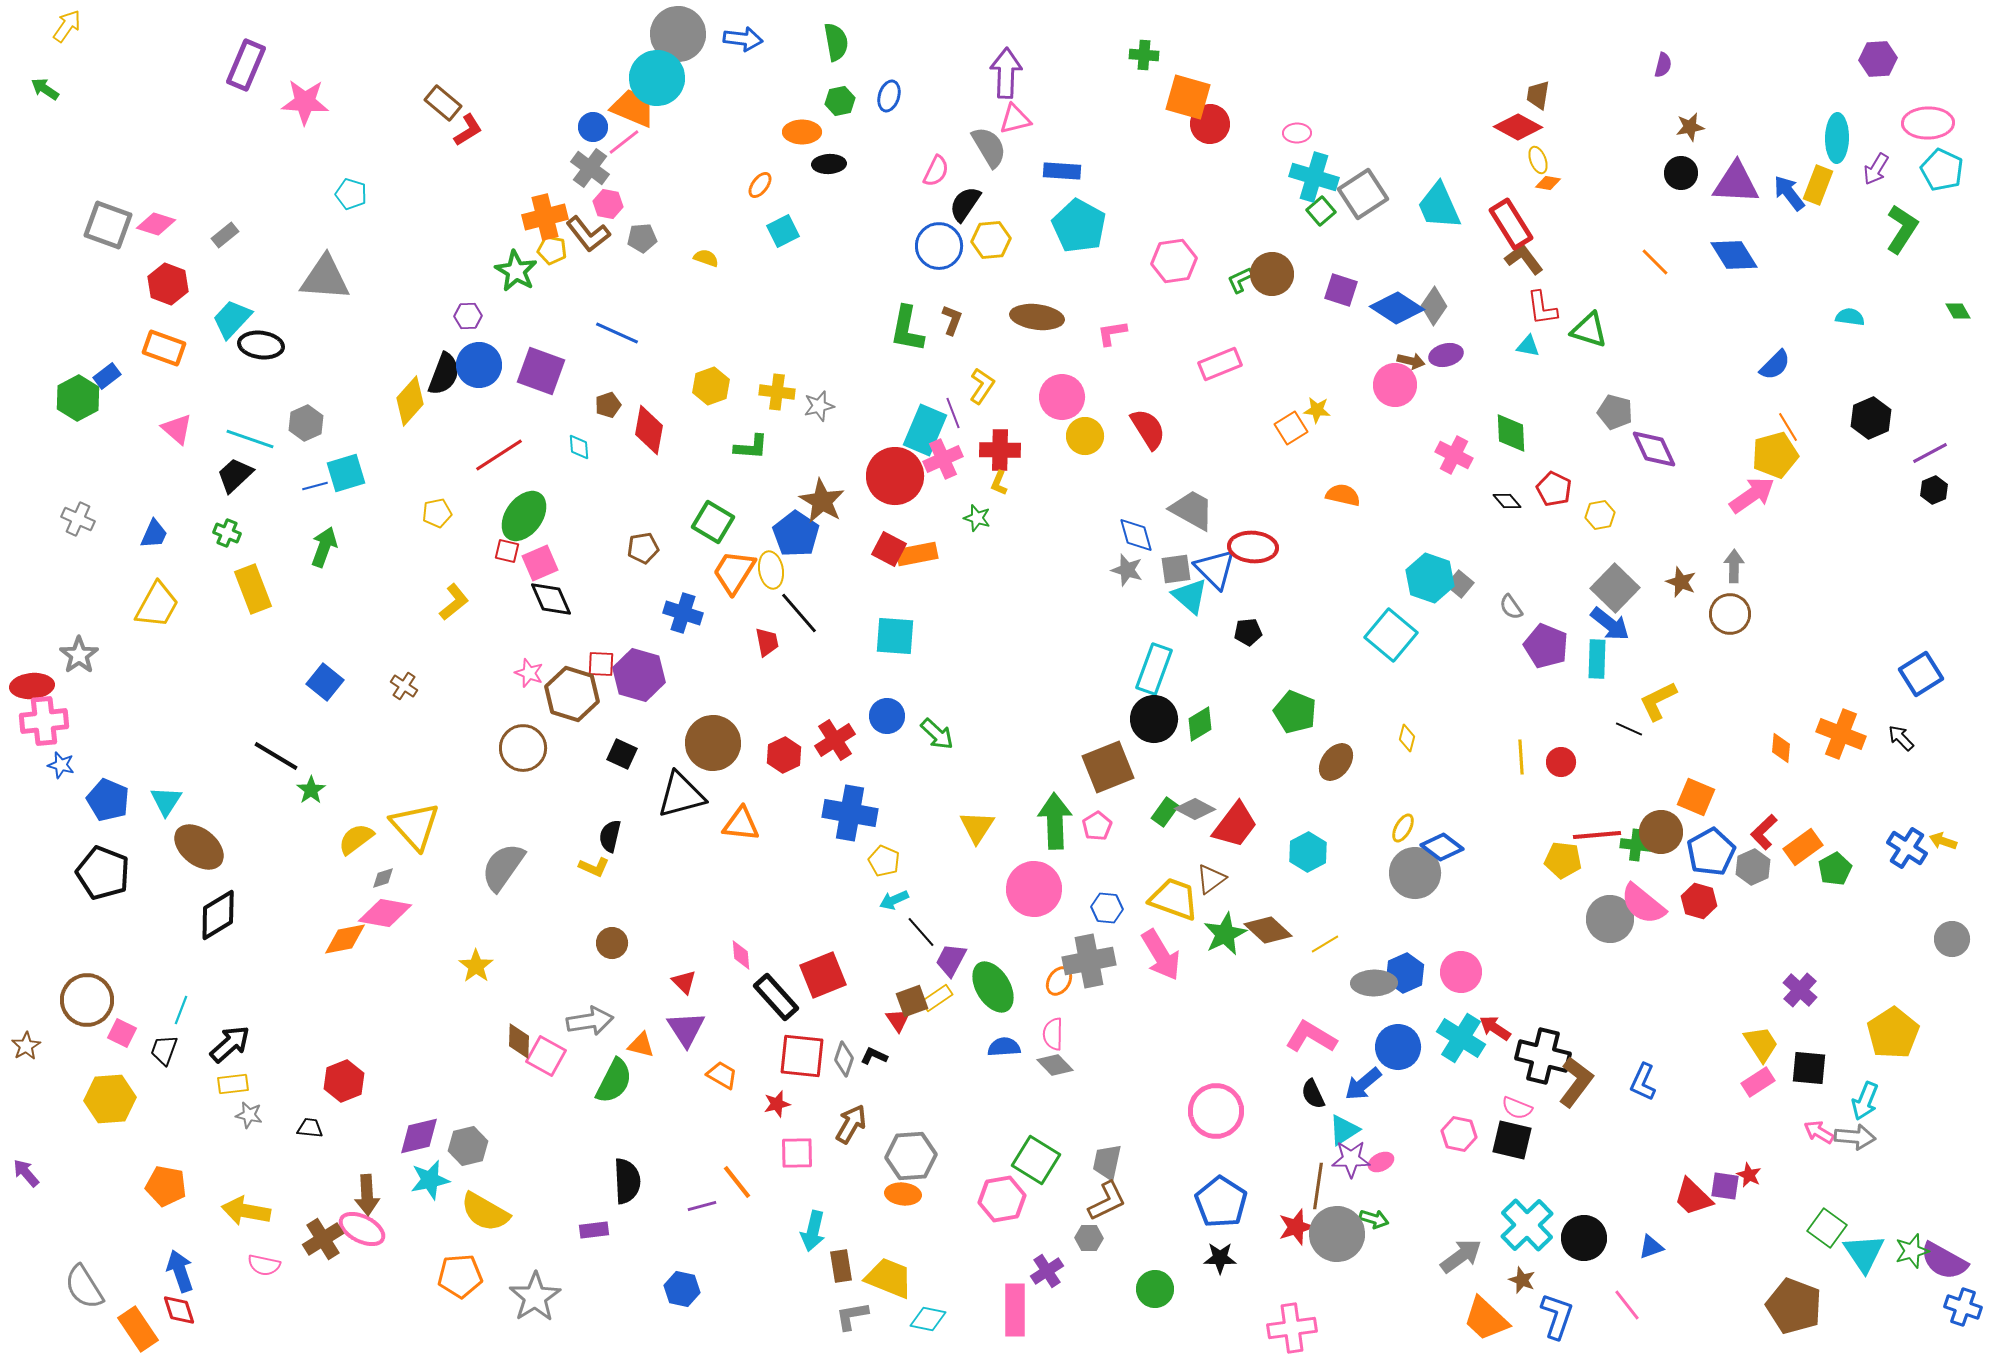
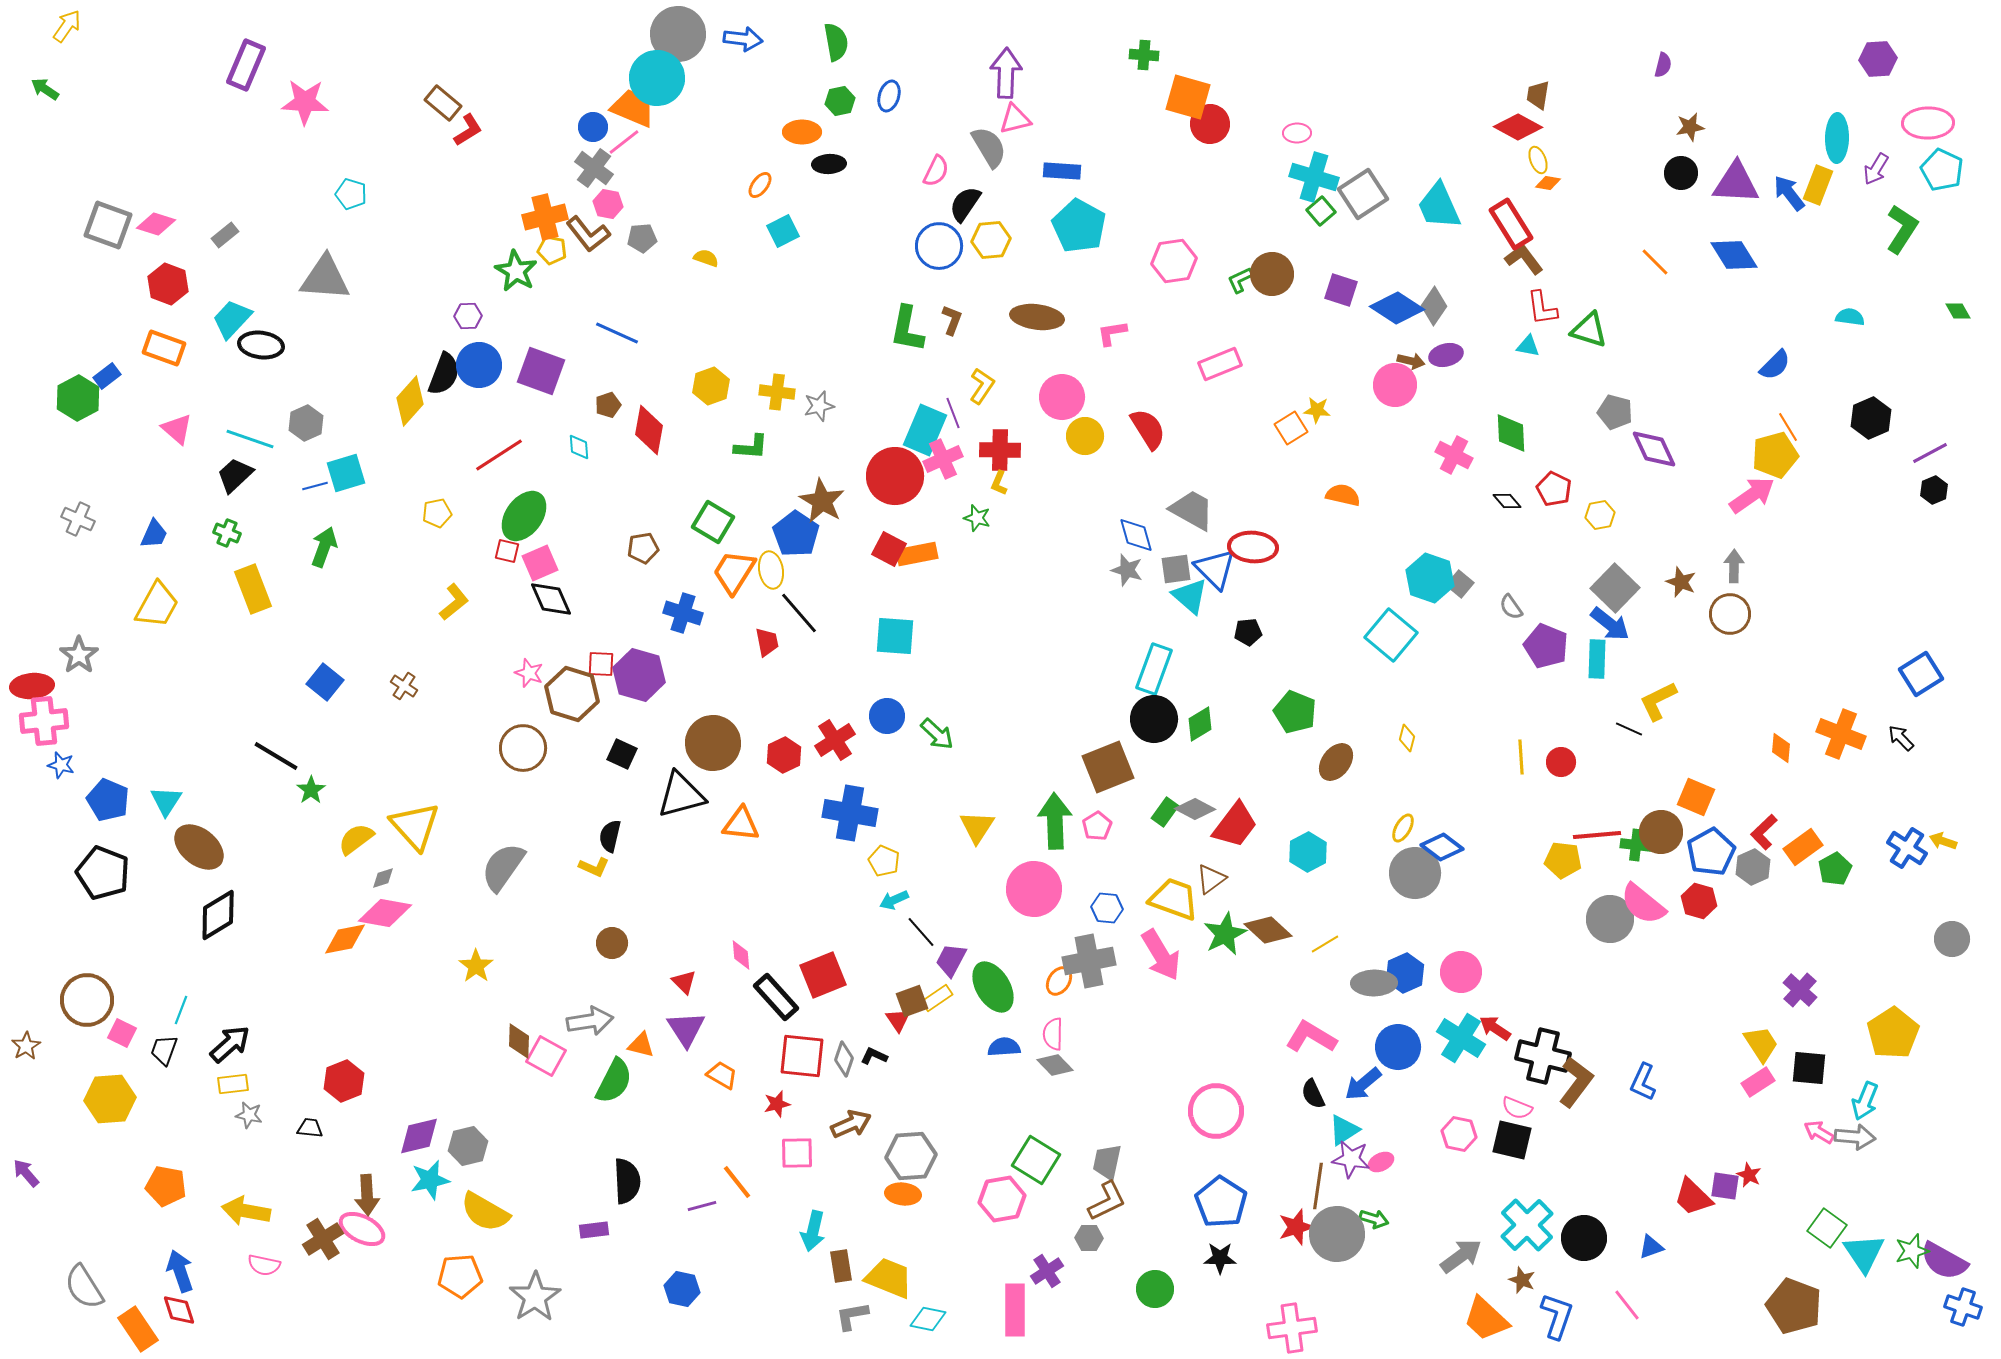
gray cross at (590, 168): moved 4 px right
brown arrow at (851, 1124): rotated 36 degrees clockwise
purple star at (1351, 1159): rotated 9 degrees clockwise
